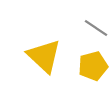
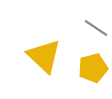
yellow pentagon: moved 2 px down
